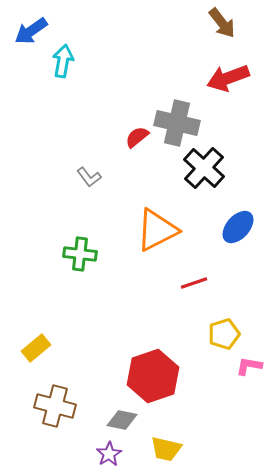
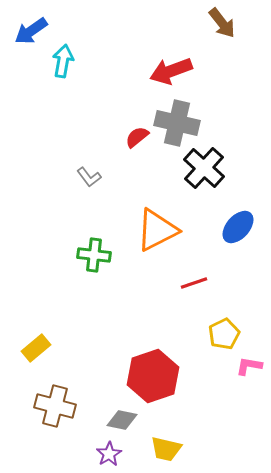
red arrow: moved 57 px left, 7 px up
green cross: moved 14 px right, 1 px down
yellow pentagon: rotated 8 degrees counterclockwise
